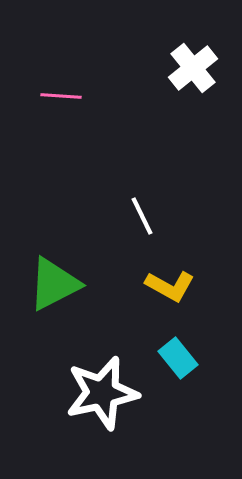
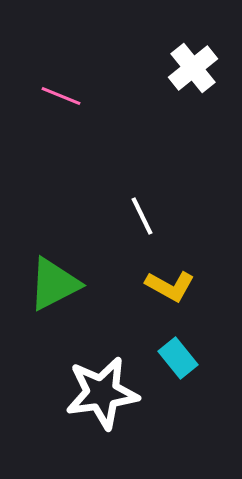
pink line: rotated 18 degrees clockwise
white star: rotated 4 degrees clockwise
